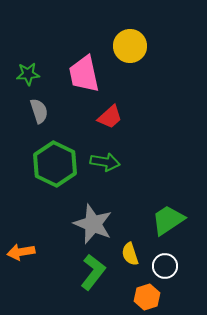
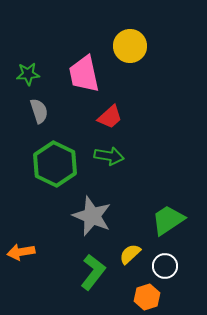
green arrow: moved 4 px right, 6 px up
gray star: moved 1 px left, 8 px up
yellow semicircle: rotated 65 degrees clockwise
